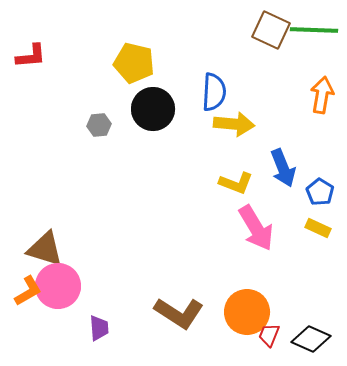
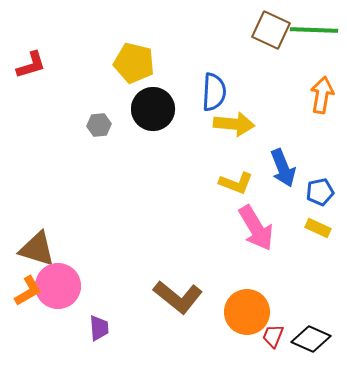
red L-shape: moved 9 px down; rotated 12 degrees counterclockwise
blue pentagon: rotated 28 degrees clockwise
brown triangle: moved 8 px left
brown L-shape: moved 1 px left, 16 px up; rotated 6 degrees clockwise
red trapezoid: moved 4 px right, 1 px down
